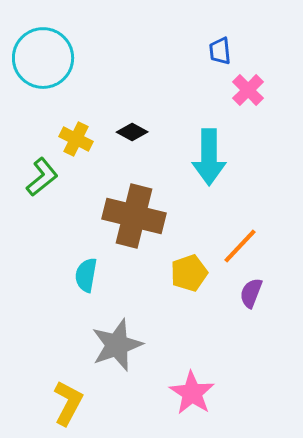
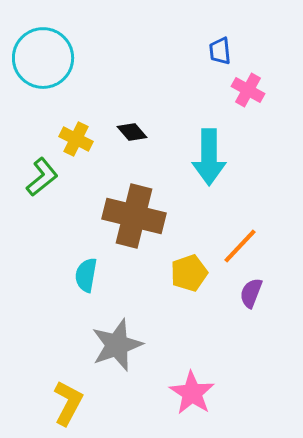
pink cross: rotated 16 degrees counterclockwise
black diamond: rotated 20 degrees clockwise
